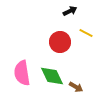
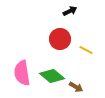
yellow line: moved 17 px down
red circle: moved 3 px up
green diamond: rotated 25 degrees counterclockwise
